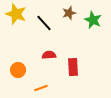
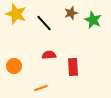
brown star: moved 2 px right
orange circle: moved 4 px left, 4 px up
